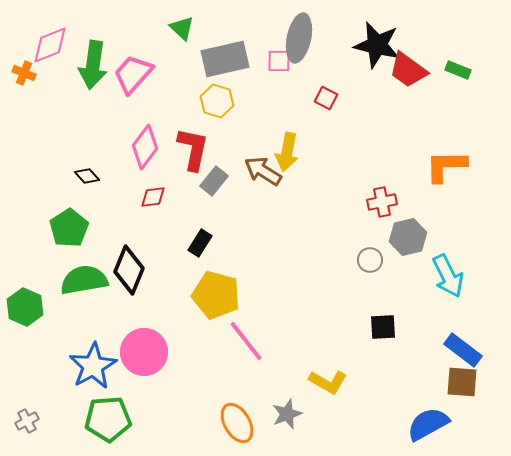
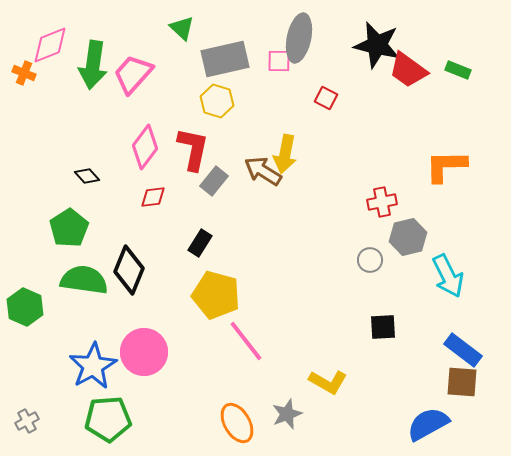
yellow arrow at (287, 152): moved 2 px left, 2 px down
green semicircle at (84, 280): rotated 18 degrees clockwise
